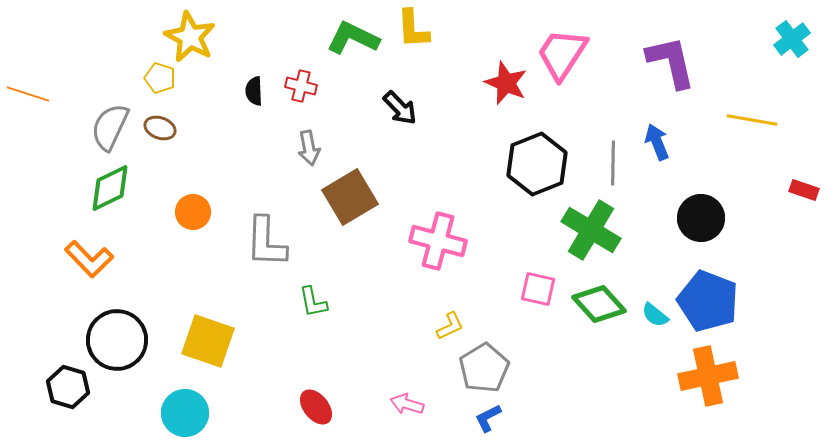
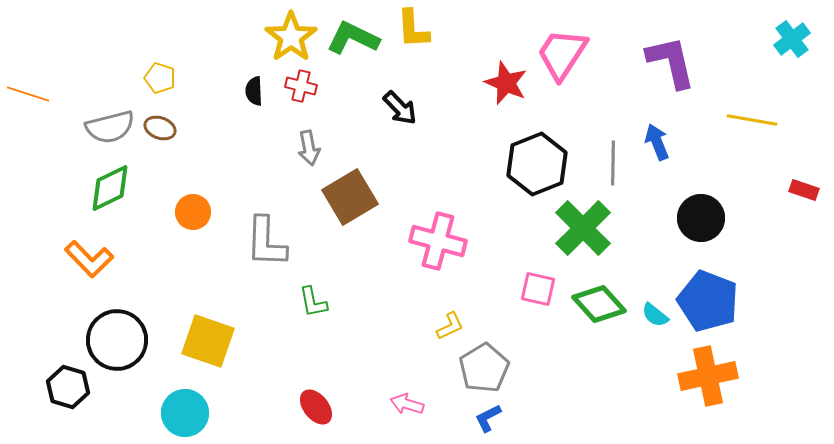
yellow star at (190, 37): moved 101 px right; rotated 9 degrees clockwise
gray semicircle at (110, 127): rotated 129 degrees counterclockwise
green cross at (591, 230): moved 8 px left, 2 px up; rotated 14 degrees clockwise
